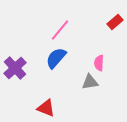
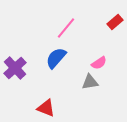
pink line: moved 6 px right, 2 px up
pink semicircle: rotated 126 degrees counterclockwise
